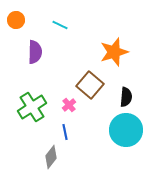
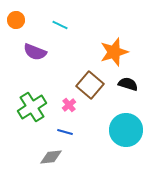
purple semicircle: rotated 110 degrees clockwise
black semicircle: moved 2 px right, 13 px up; rotated 78 degrees counterclockwise
blue line: rotated 63 degrees counterclockwise
gray diamond: rotated 45 degrees clockwise
